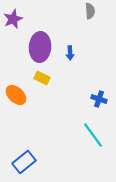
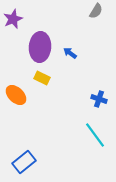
gray semicircle: moved 6 px right; rotated 35 degrees clockwise
blue arrow: rotated 128 degrees clockwise
cyan line: moved 2 px right
